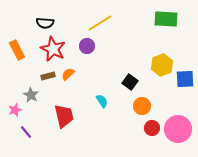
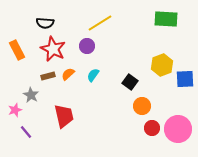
cyan semicircle: moved 9 px left, 26 px up; rotated 112 degrees counterclockwise
